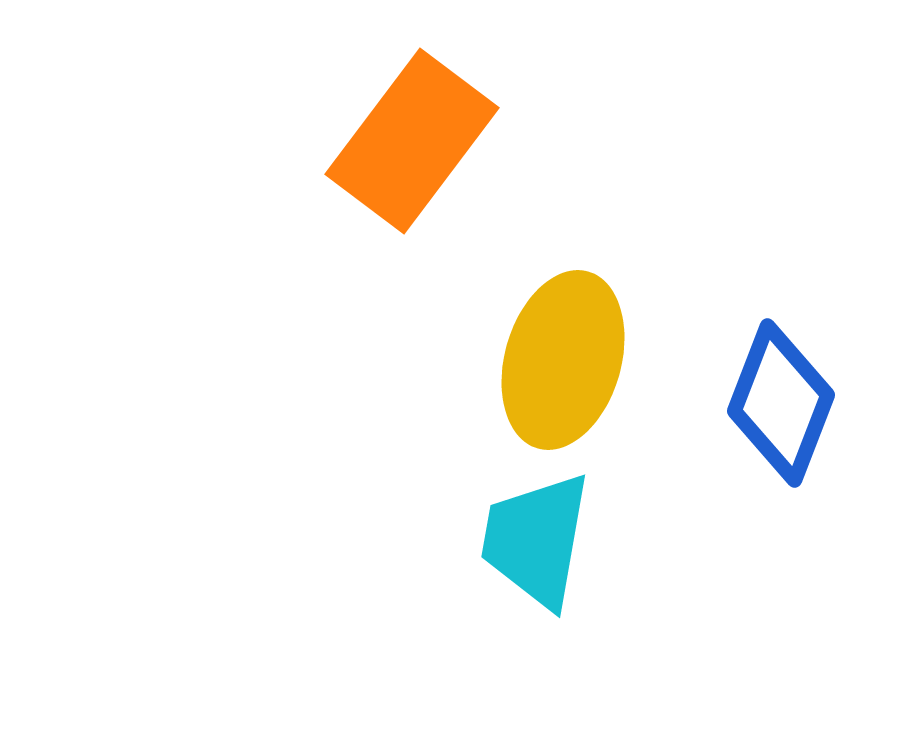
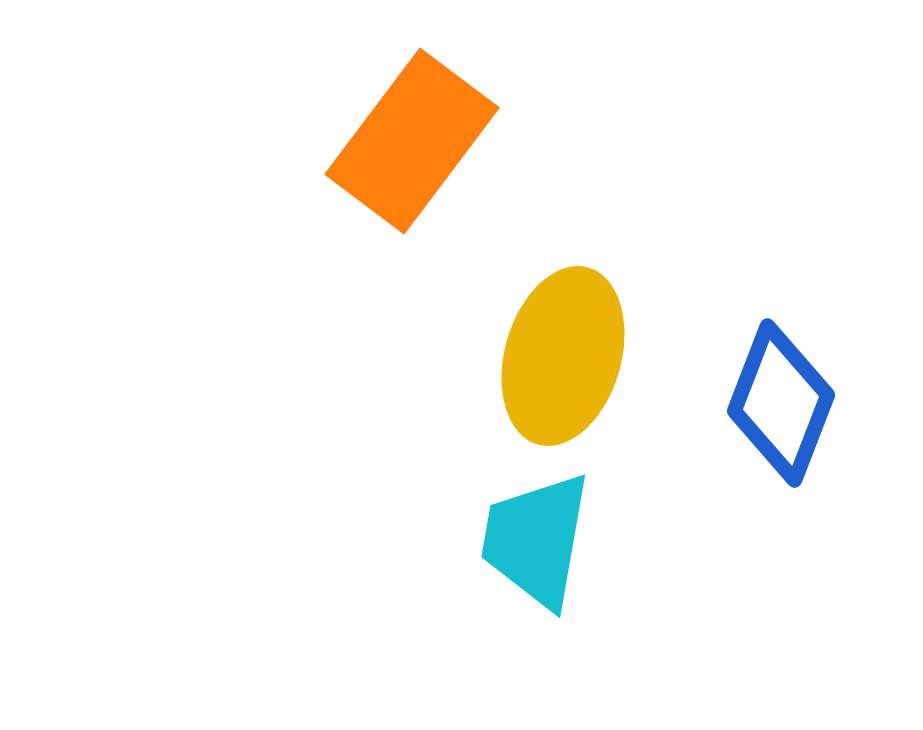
yellow ellipse: moved 4 px up
